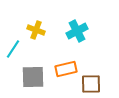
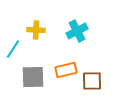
yellow cross: rotated 18 degrees counterclockwise
orange rectangle: moved 1 px down
brown square: moved 1 px right, 3 px up
